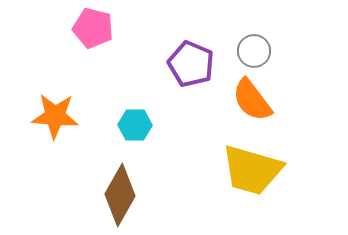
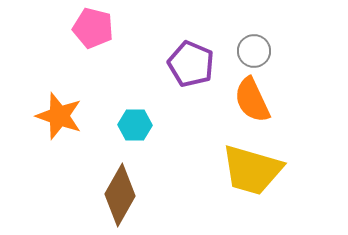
orange semicircle: rotated 12 degrees clockwise
orange star: moved 4 px right; rotated 15 degrees clockwise
